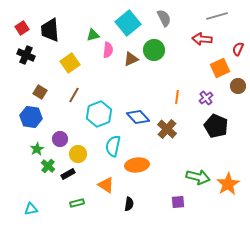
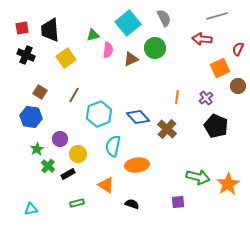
red square: rotated 24 degrees clockwise
green circle: moved 1 px right, 2 px up
yellow square: moved 4 px left, 5 px up
black semicircle: moved 3 px right; rotated 80 degrees counterclockwise
